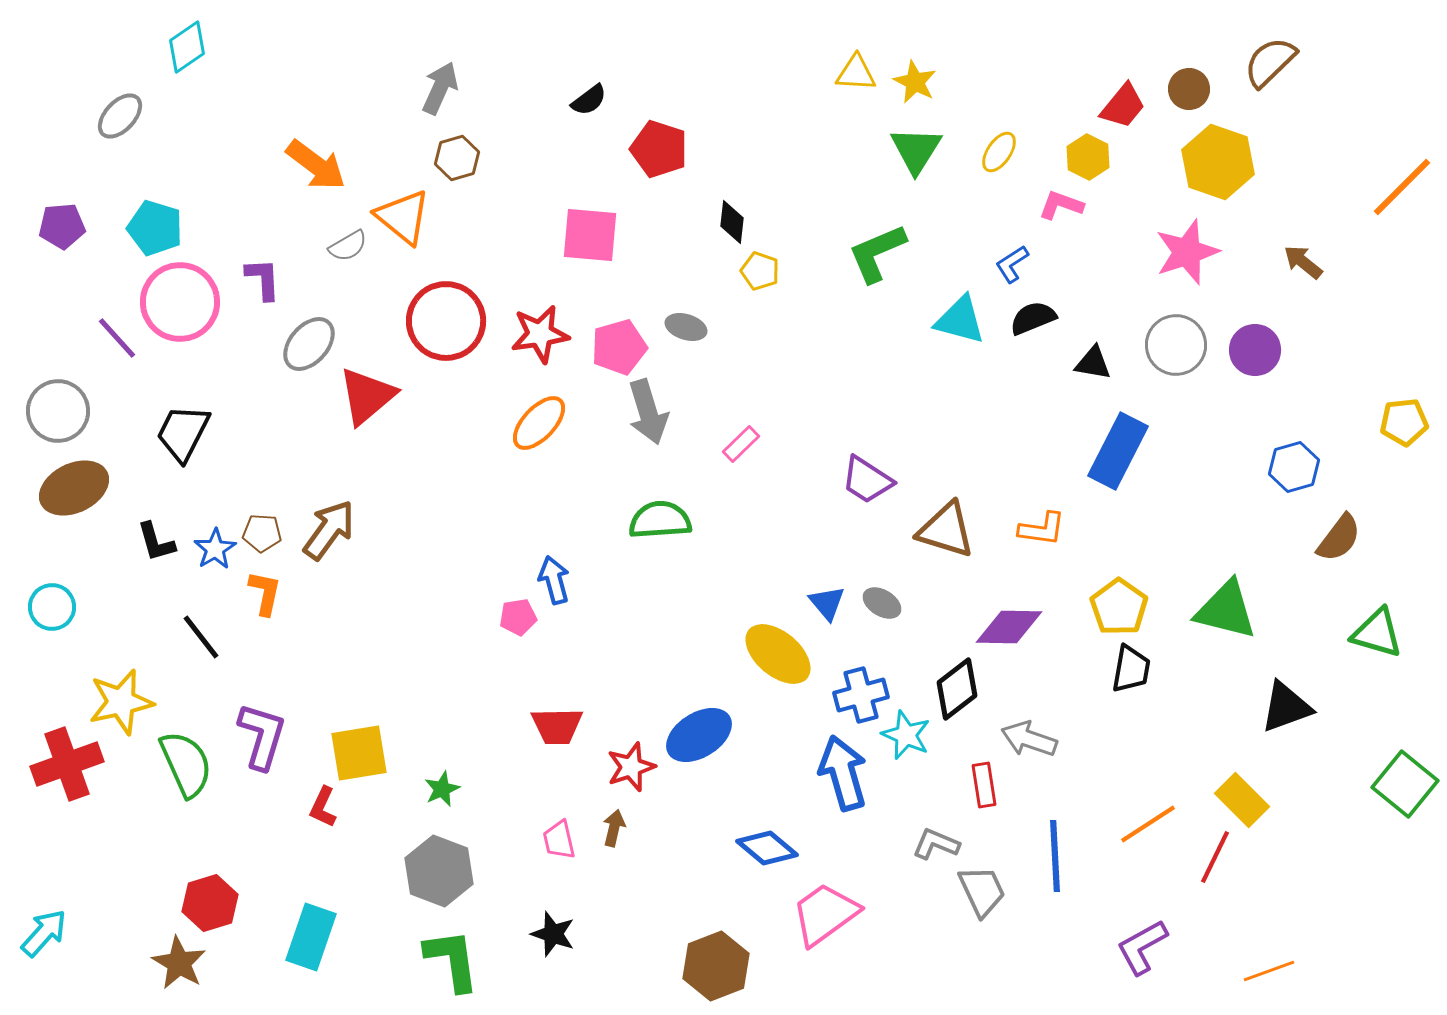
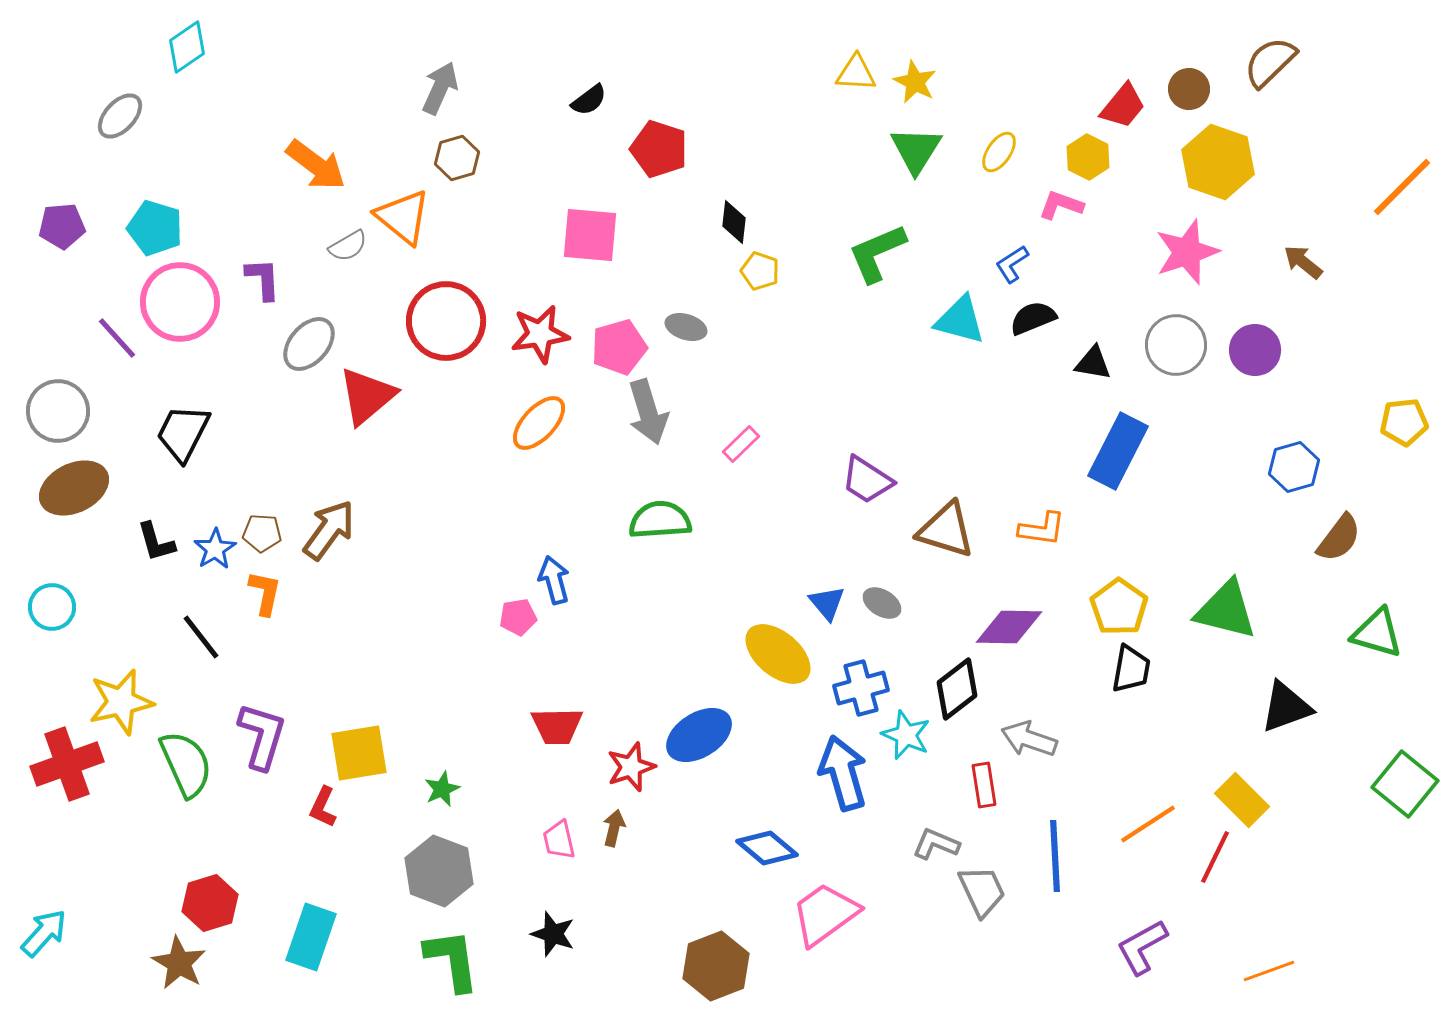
black diamond at (732, 222): moved 2 px right
blue cross at (861, 695): moved 7 px up
